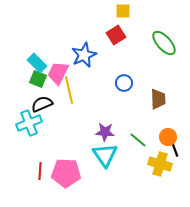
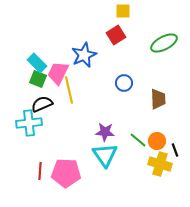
green ellipse: rotated 76 degrees counterclockwise
cyan cross: rotated 15 degrees clockwise
orange circle: moved 11 px left, 4 px down
